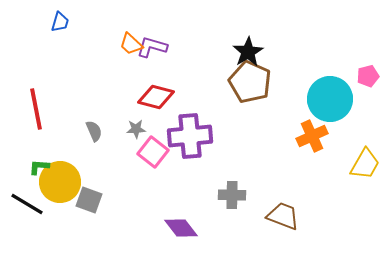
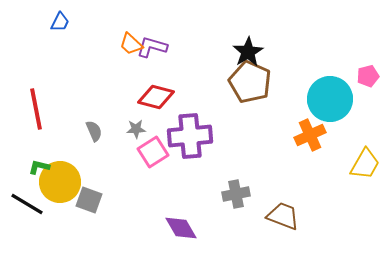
blue trapezoid: rotated 10 degrees clockwise
orange cross: moved 2 px left, 1 px up
pink square: rotated 20 degrees clockwise
green L-shape: rotated 10 degrees clockwise
gray cross: moved 4 px right, 1 px up; rotated 12 degrees counterclockwise
purple diamond: rotated 8 degrees clockwise
